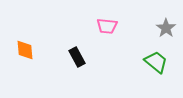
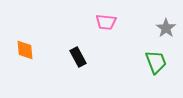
pink trapezoid: moved 1 px left, 4 px up
black rectangle: moved 1 px right
green trapezoid: rotated 30 degrees clockwise
